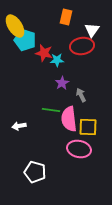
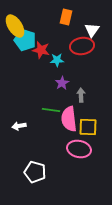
red star: moved 3 px left, 3 px up
gray arrow: rotated 24 degrees clockwise
